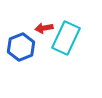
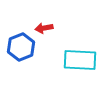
cyan rectangle: moved 14 px right, 22 px down; rotated 68 degrees clockwise
